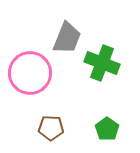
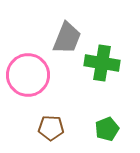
green cross: rotated 12 degrees counterclockwise
pink circle: moved 2 px left, 2 px down
green pentagon: rotated 15 degrees clockwise
